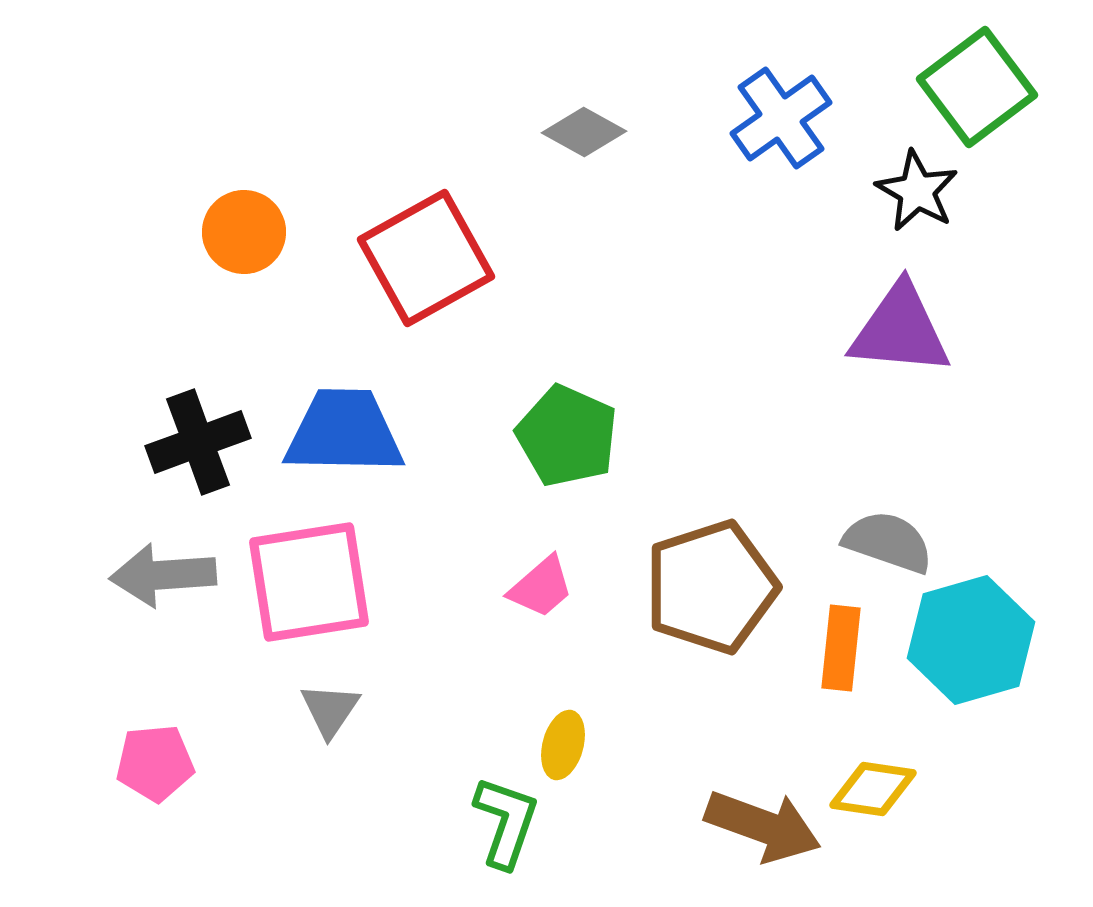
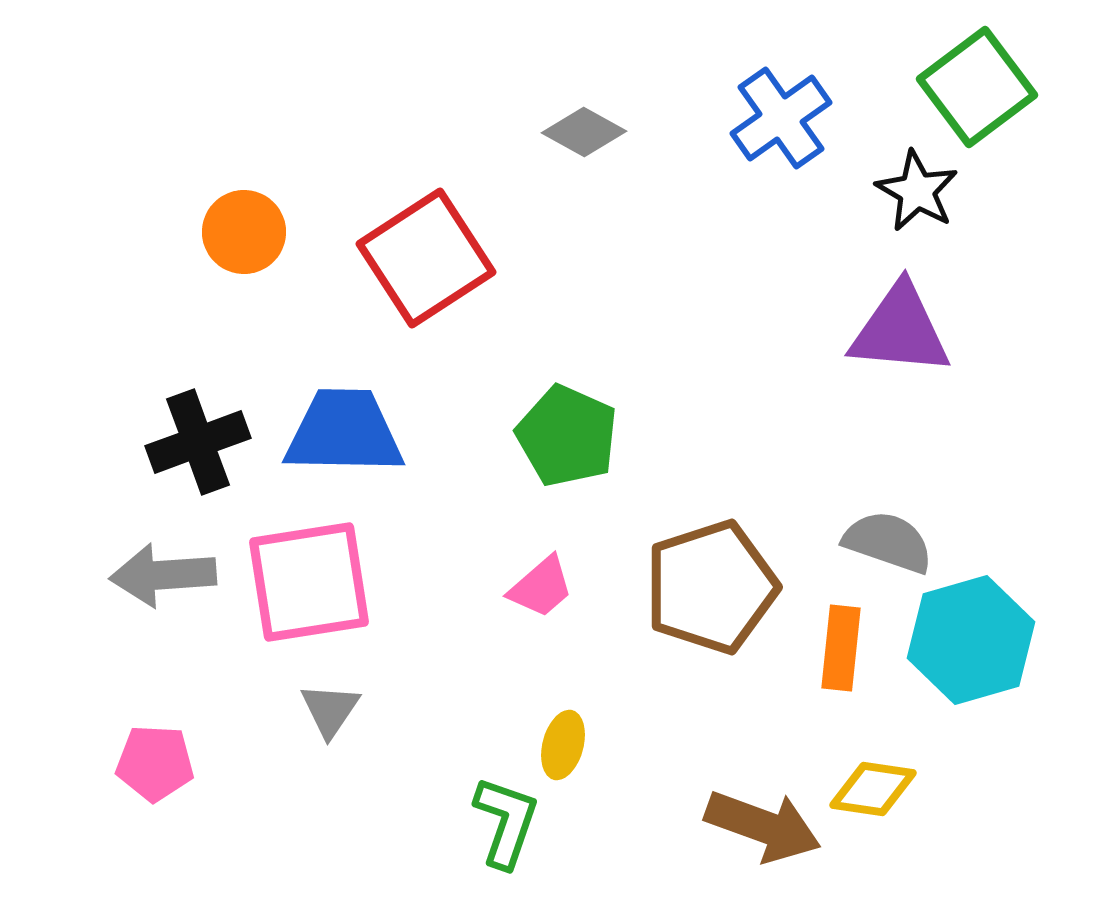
red square: rotated 4 degrees counterclockwise
pink pentagon: rotated 8 degrees clockwise
